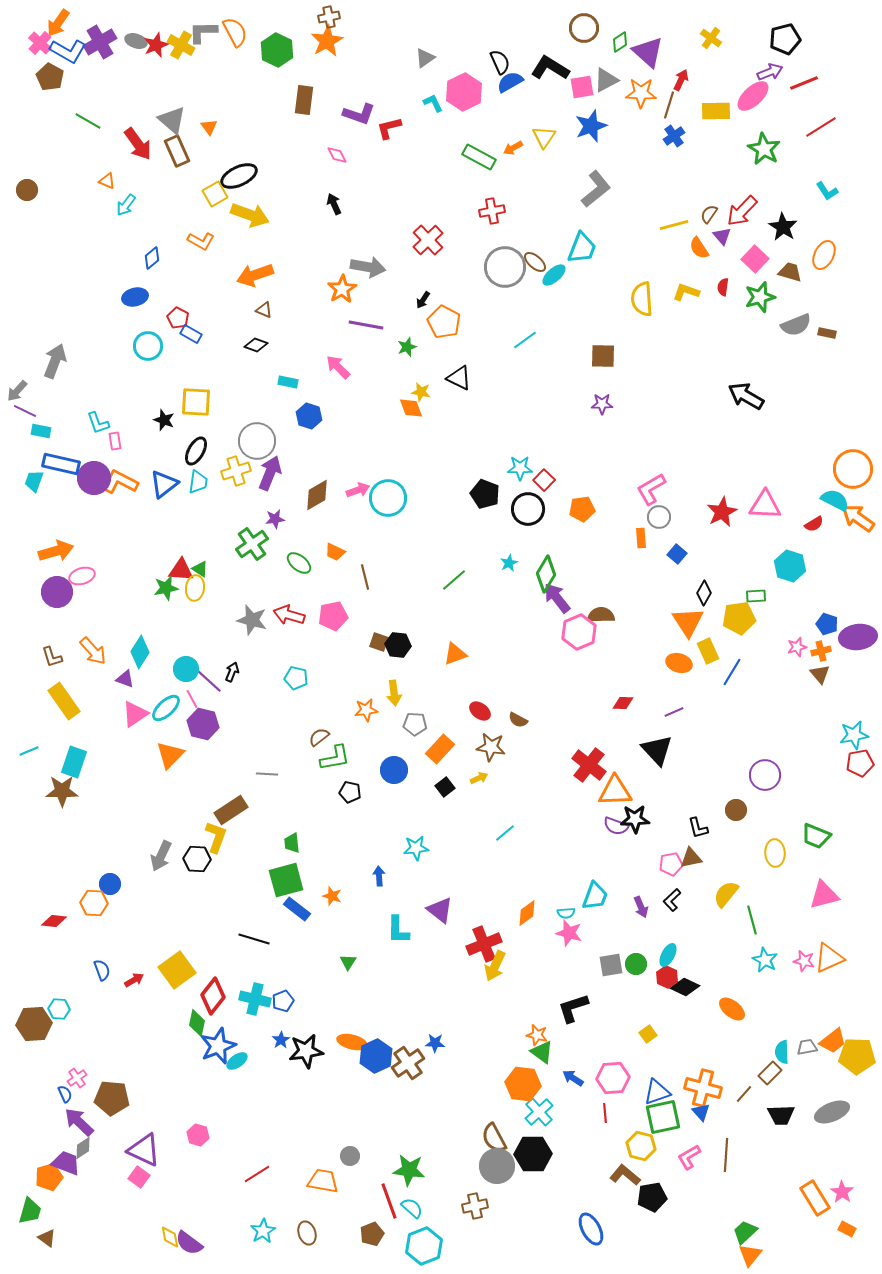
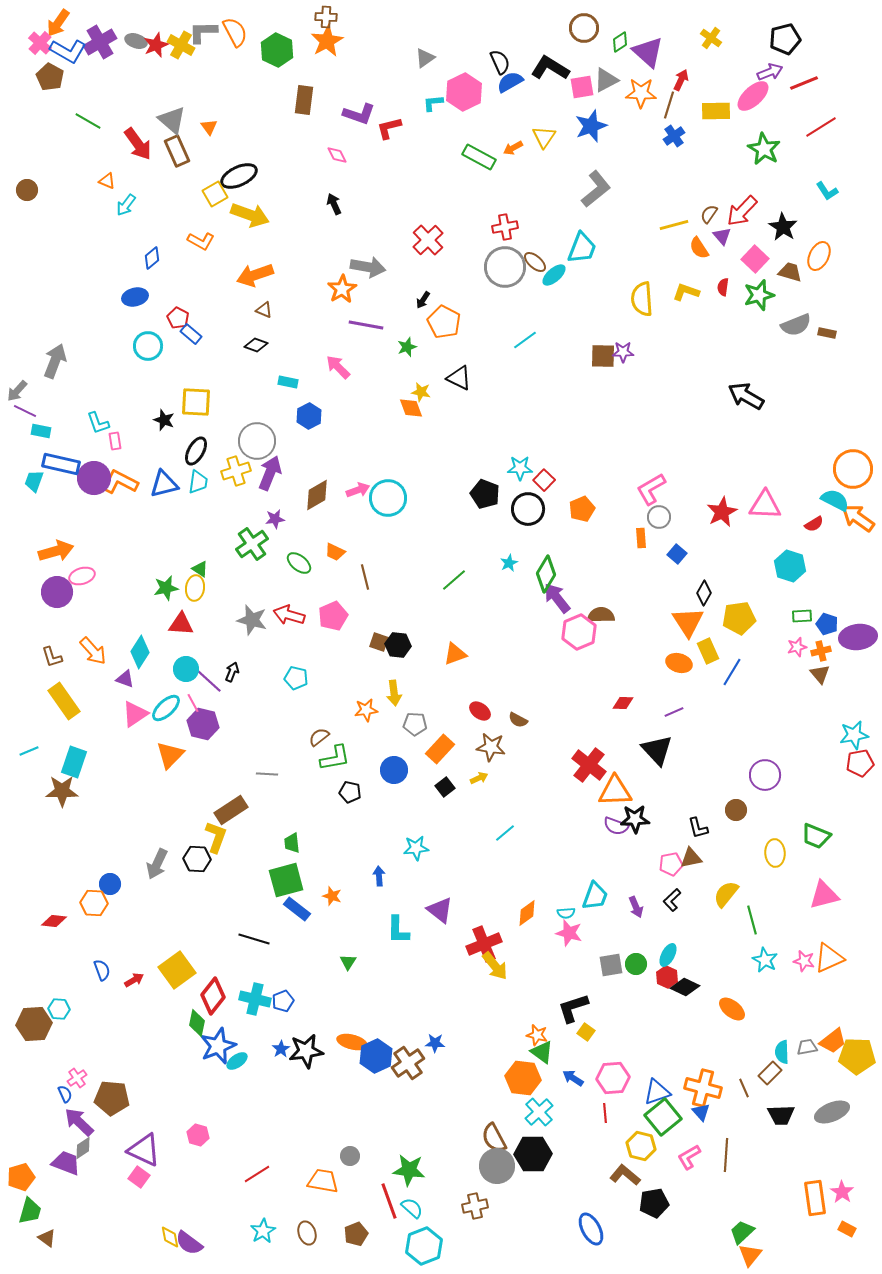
brown cross at (329, 17): moved 3 px left; rotated 15 degrees clockwise
cyan L-shape at (433, 103): rotated 70 degrees counterclockwise
red cross at (492, 211): moved 13 px right, 16 px down
orange ellipse at (824, 255): moved 5 px left, 1 px down
green star at (760, 297): moved 1 px left, 2 px up
blue rectangle at (191, 334): rotated 10 degrees clockwise
purple star at (602, 404): moved 21 px right, 52 px up
blue hexagon at (309, 416): rotated 15 degrees clockwise
blue triangle at (164, 484): rotated 24 degrees clockwise
orange pentagon at (582, 509): rotated 15 degrees counterclockwise
red triangle at (181, 570): moved 54 px down
green rectangle at (756, 596): moved 46 px right, 20 px down
pink pentagon at (333, 616): rotated 12 degrees counterclockwise
pink line at (192, 699): moved 1 px right, 4 px down
gray arrow at (161, 856): moved 4 px left, 8 px down
purple arrow at (641, 907): moved 5 px left
yellow arrow at (495, 966): rotated 64 degrees counterclockwise
yellow square at (648, 1034): moved 62 px left, 2 px up; rotated 18 degrees counterclockwise
blue star at (281, 1040): moved 9 px down
orange hexagon at (523, 1084): moved 6 px up
brown line at (744, 1094): moved 6 px up; rotated 66 degrees counterclockwise
green square at (663, 1117): rotated 27 degrees counterclockwise
orange pentagon at (49, 1177): moved 28 px left
black pentagon at (652, 1197): moved 2 px right, 6 px down
orange rectangle at (815, 1198): rotated 24 degrees clockwise
green trapezoid at (745, 1232): moved 3 px left
brown pentagon at (372, 1234): moved 16 px left
